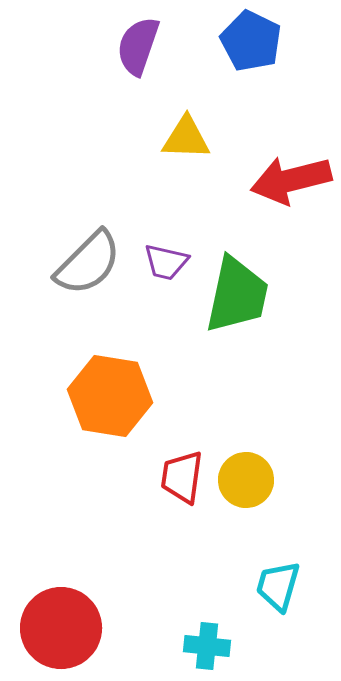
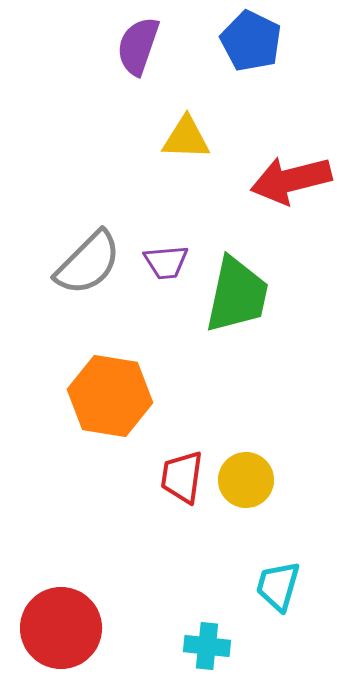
purple trapezoid: rotated 18 degrees counterclockwise
